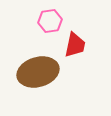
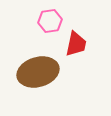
red trapezoid: moved 1 px right, 1 px up
